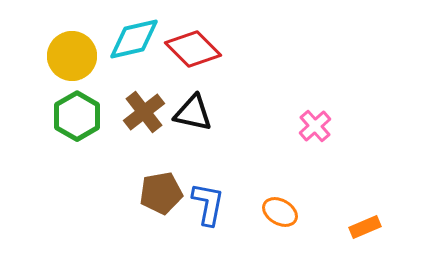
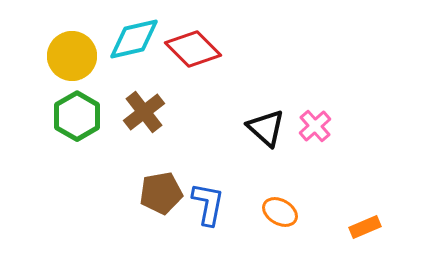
black triangle: moved 73 px right, 15 px down; rotated 30 degrees clockwise
